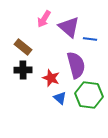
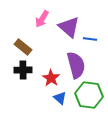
pink arrow: moved 2 px left
red star: rotated 12 degrees clockwise
